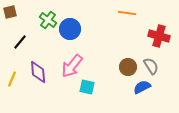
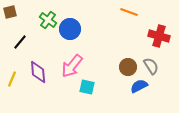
orange line: moved 2 px right, 1 px up; rotated 12 degrees clockwise
blue semicircle: moved 3 px left, 1 px up
